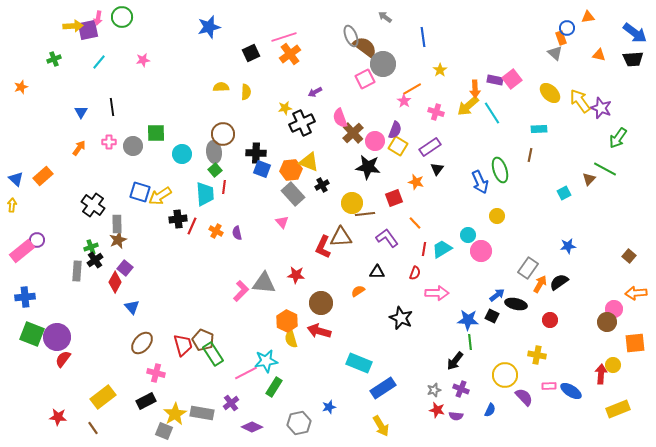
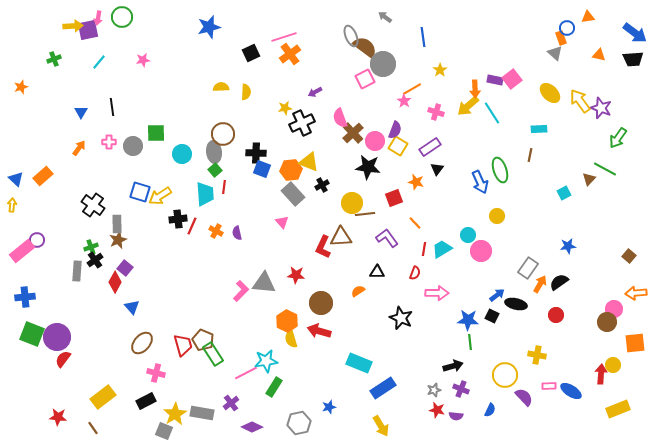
red circle at (550, 320): moved 6 px right, 5 px up
black arrow at (455, 361): moved 2 px left, 5 px down; rotated 144 degrees counterclockwise
